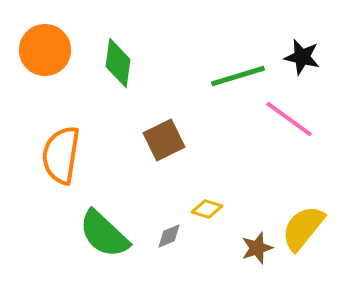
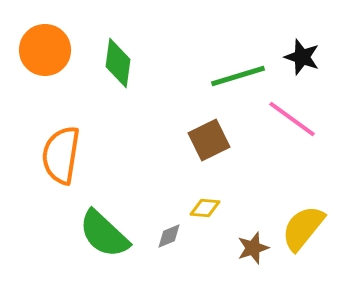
black star: rotated 6 degrees clockwise
pink line: moved 3 px right
brown square: moved 45 px right
yellow diamond: moved 2 px left, 1 px up; rotated 12 degrees counterclockwise
brown star: moved 4 px left
